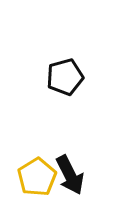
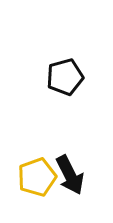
yellow pentagon: rotated 12 degrees clockwise
